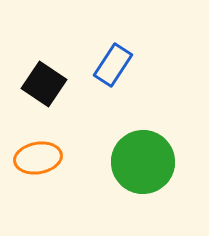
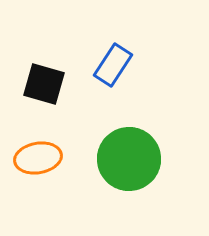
black square: rotated 18 degrees counterclockwise
green circle: moved 14 px left, 3 px up
